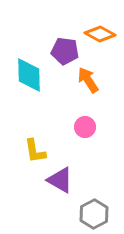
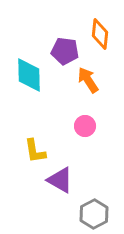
orange diamond: rotated 68 degrees clockwise
pink circle: moved 1 px up
